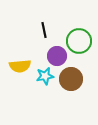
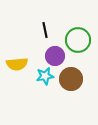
black line: moved 1 px right
green circle: moved 1 px left, 1 px up
purple circle: moved 2 px left
yellow semicircle: moved 3 px left, 2 px up
